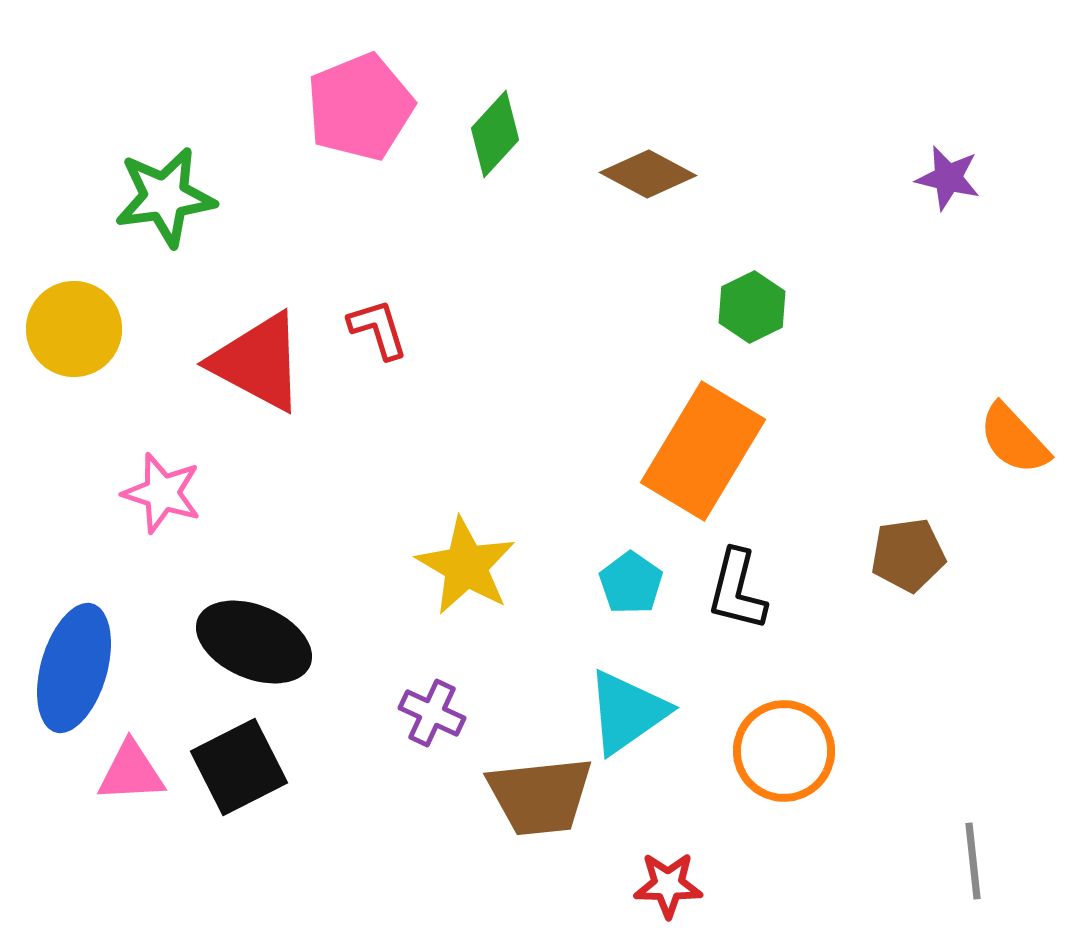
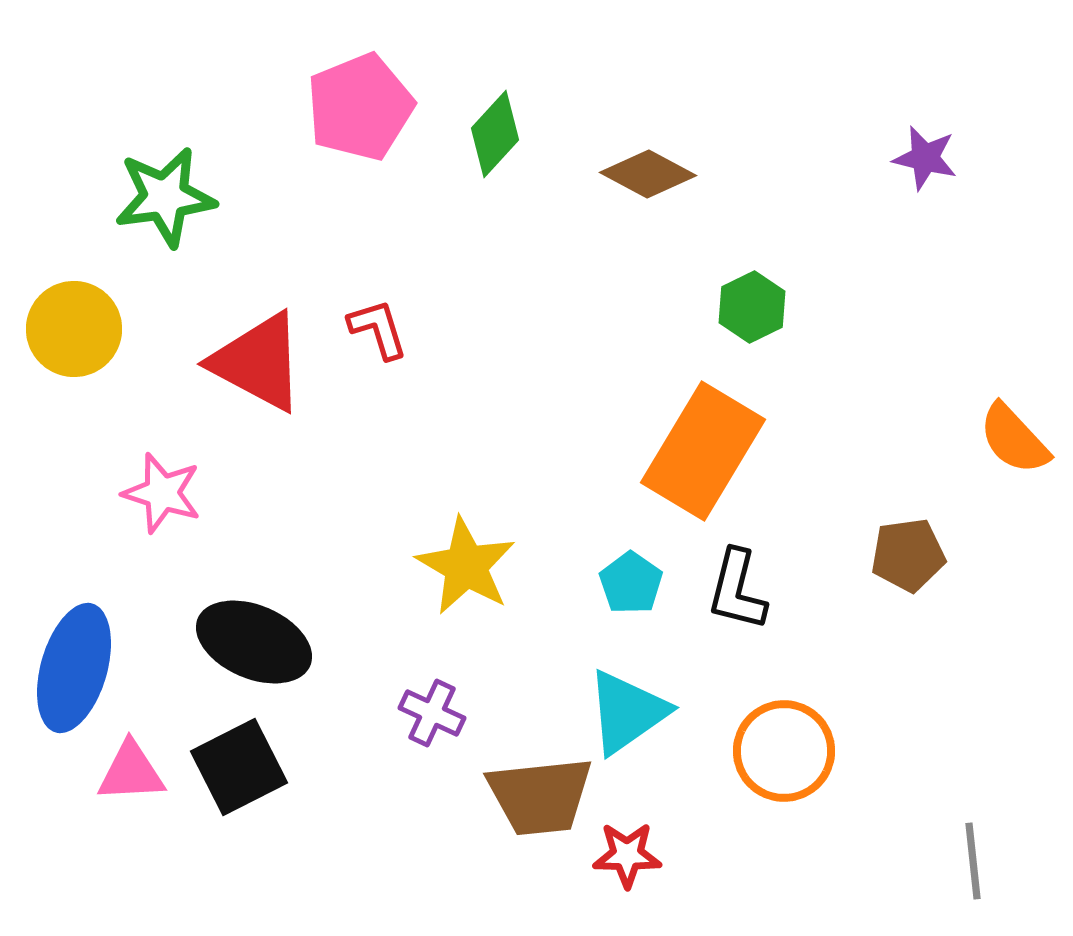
purple star: moved 23 px left, 20 px up
red star: moved 41 px left, 30 px up
